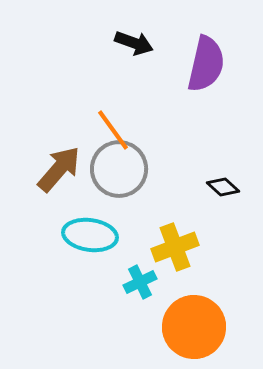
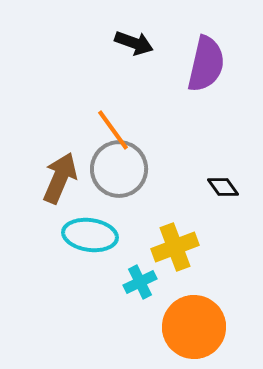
brown arrow: moved 1 px right, 9 px down; rotated 18 degrees counterclockwise
black diamond: rotated 12 degrees clockwise
